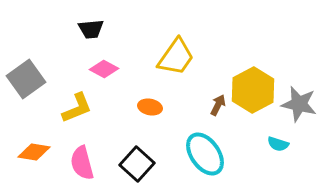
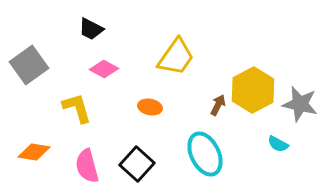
black trapezoid: rotated 32 degrees clockwise
gray square: moved 3 px right, 14 px up
gray star: moved 1 px right
yellow L-shape: rotated 84 degrees counterclockwise
cyan semicircle: rotated 10 degrees clockwise
cyan ellipse: rotated 9 degrees clockwise
pink semicircle: moved 5 px right, 3 px down
